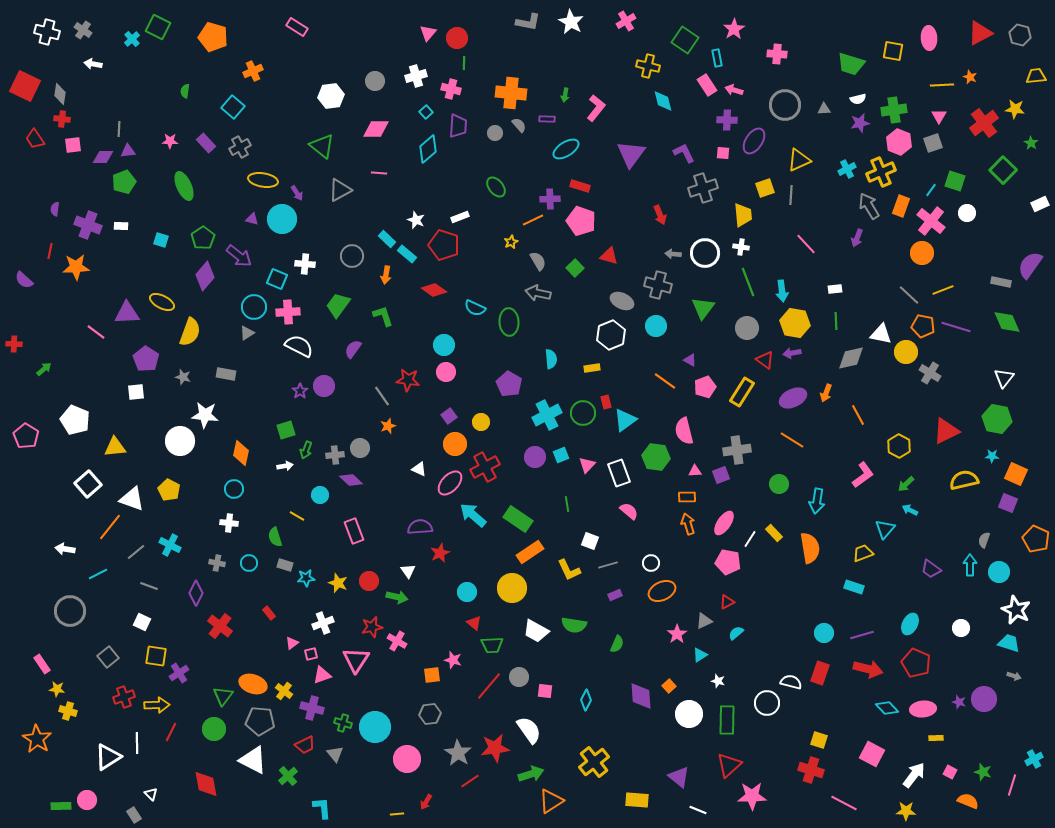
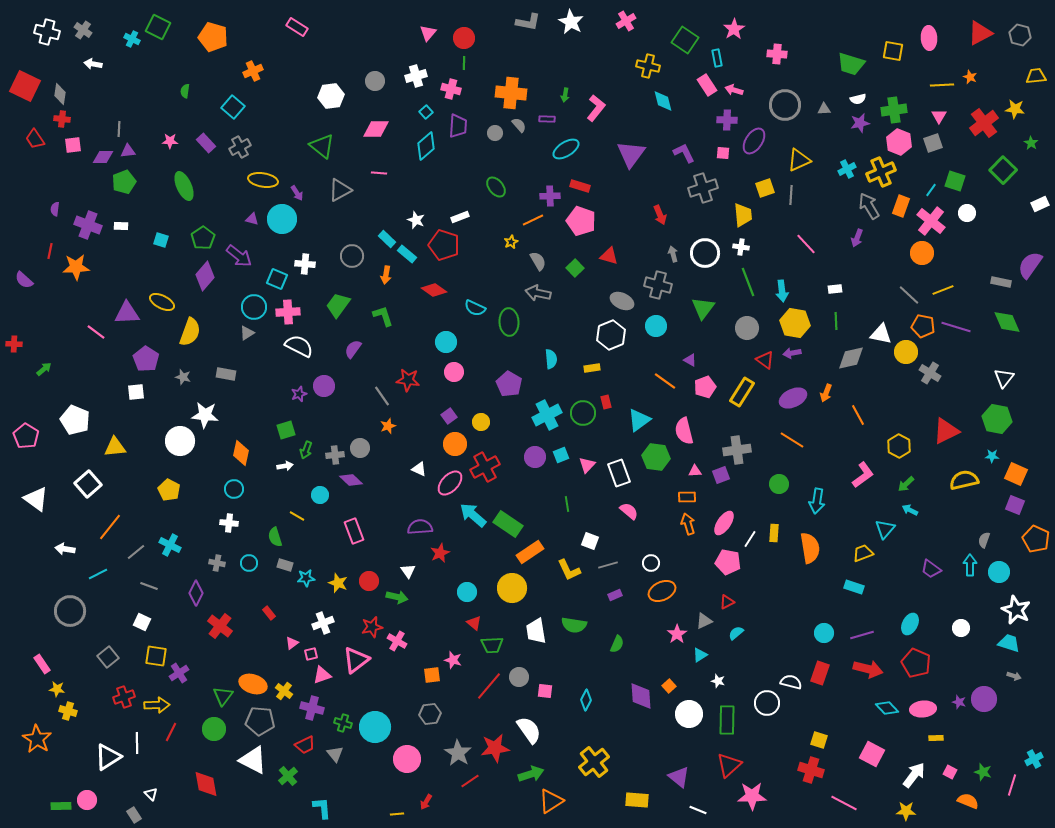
red circle at (457, 38): moved 7 px right
cyan cross at (132, 39): rotated 21 degrees counterclockwise
cyan diamond at (428, 149): moved 2 px left, 3 px up
purple cross at (550, 199): moved 3 px up
gray arrow at (673, 254): rotated 70 degrees clockwise
cyan circle at (444, 345): moved 2 px right, 3 px up
pink circle at (446, 372): moved 8 px right
purple star at (300, 391): moved 1 px left, 3 px down; rotated 14 degrees clockwise
cyan triangle at (625, 420): moved 14 px right
white triangle at (132, 499): moved 96 px left; rotated 16 degrees clockwise
purple square at (1008, 503): moved 7 px right, 2 px down
green rectangle at (518, 519): moved 10 px left, 5 px down
yellow rectangle at (774, 533): rotated 48 degrees clockwise
white trapezoid at (536, 631): rotated 52 degrees clockwise
pink triangle at (356, 660): rotated 20 degrees clockwise
